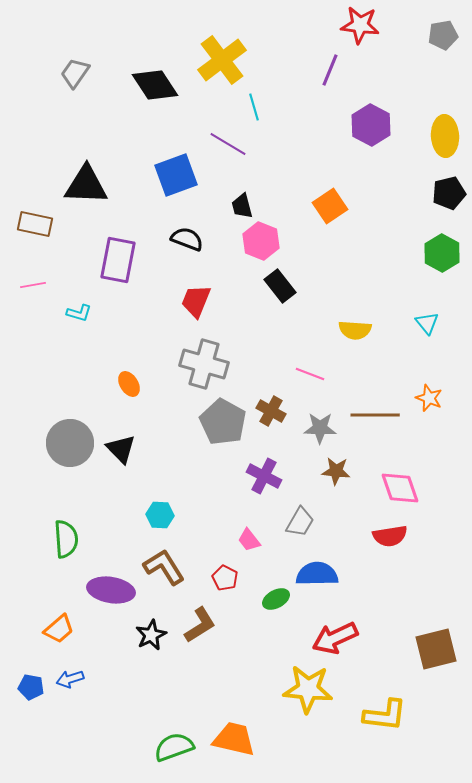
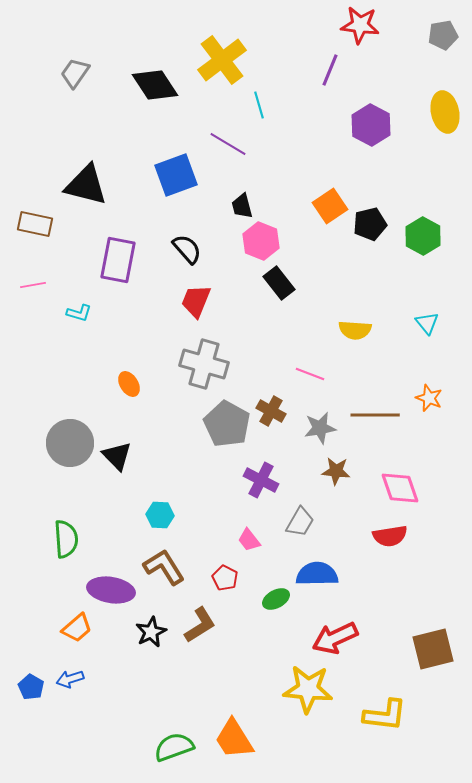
cyan line at (254, 107): moved 5 px right, 2 px up
yellow ellipse at (445, 136): moved 24 px up; rotated 9 degrees counterclockwise
black triangle at (86, 185): rotated 12 degrees clockwise
black pentagon at (449, 193): moved 79 px left, 31 px down
black semicircle at (187, 239): moved 10 px down; rotated 28 degrees clockwise
green hexagon at (442, 253): moved 19 px left, 17 px up
black rectangle at (280, 286): moved 1 px left, 3 px up
gray pentagon at (223, 422): moved 4 px right, 2 px down
gray star at (320, 428): rotated 12 degrees counterclockwise
black triangle at (121, 449): moved 4 px left, 7 px down
purple cross at (264, 476): moved 3 px left, 4 px down
orange trapezoid at (59, 629): moved 18 px right, 1 px up
black star at (151, 635): moved 3 px up
brown square at (436, 649): moved 3 px left
blue pentagon at (31, 687): rotated 20 degrees clockwise
orange trapezoid at (234, 739): rotated 135 degrees counterclockwise
